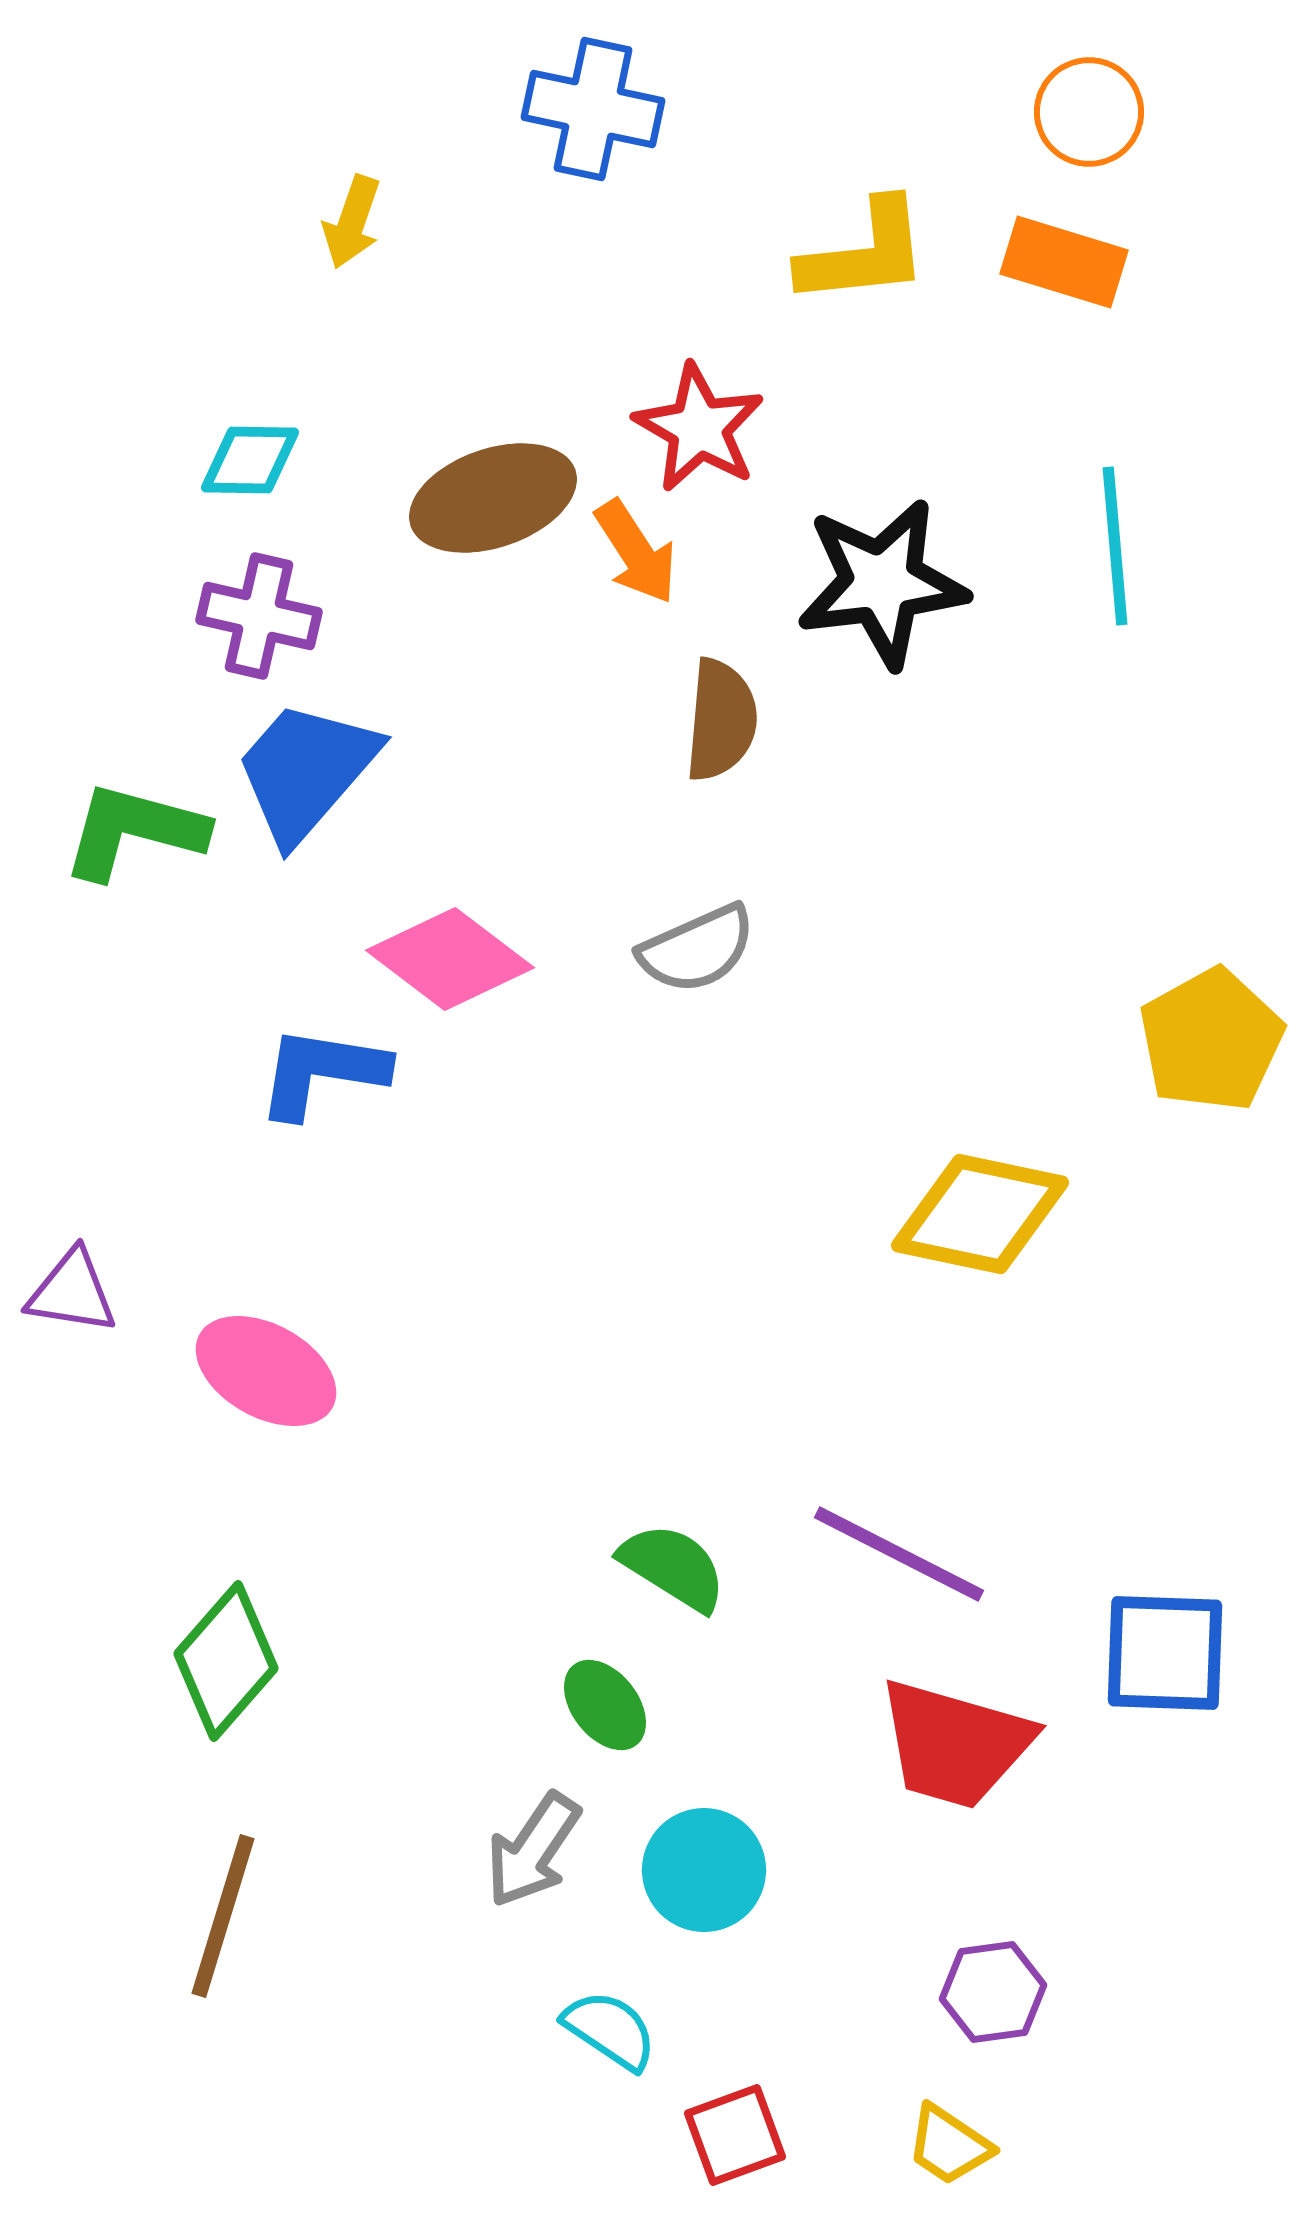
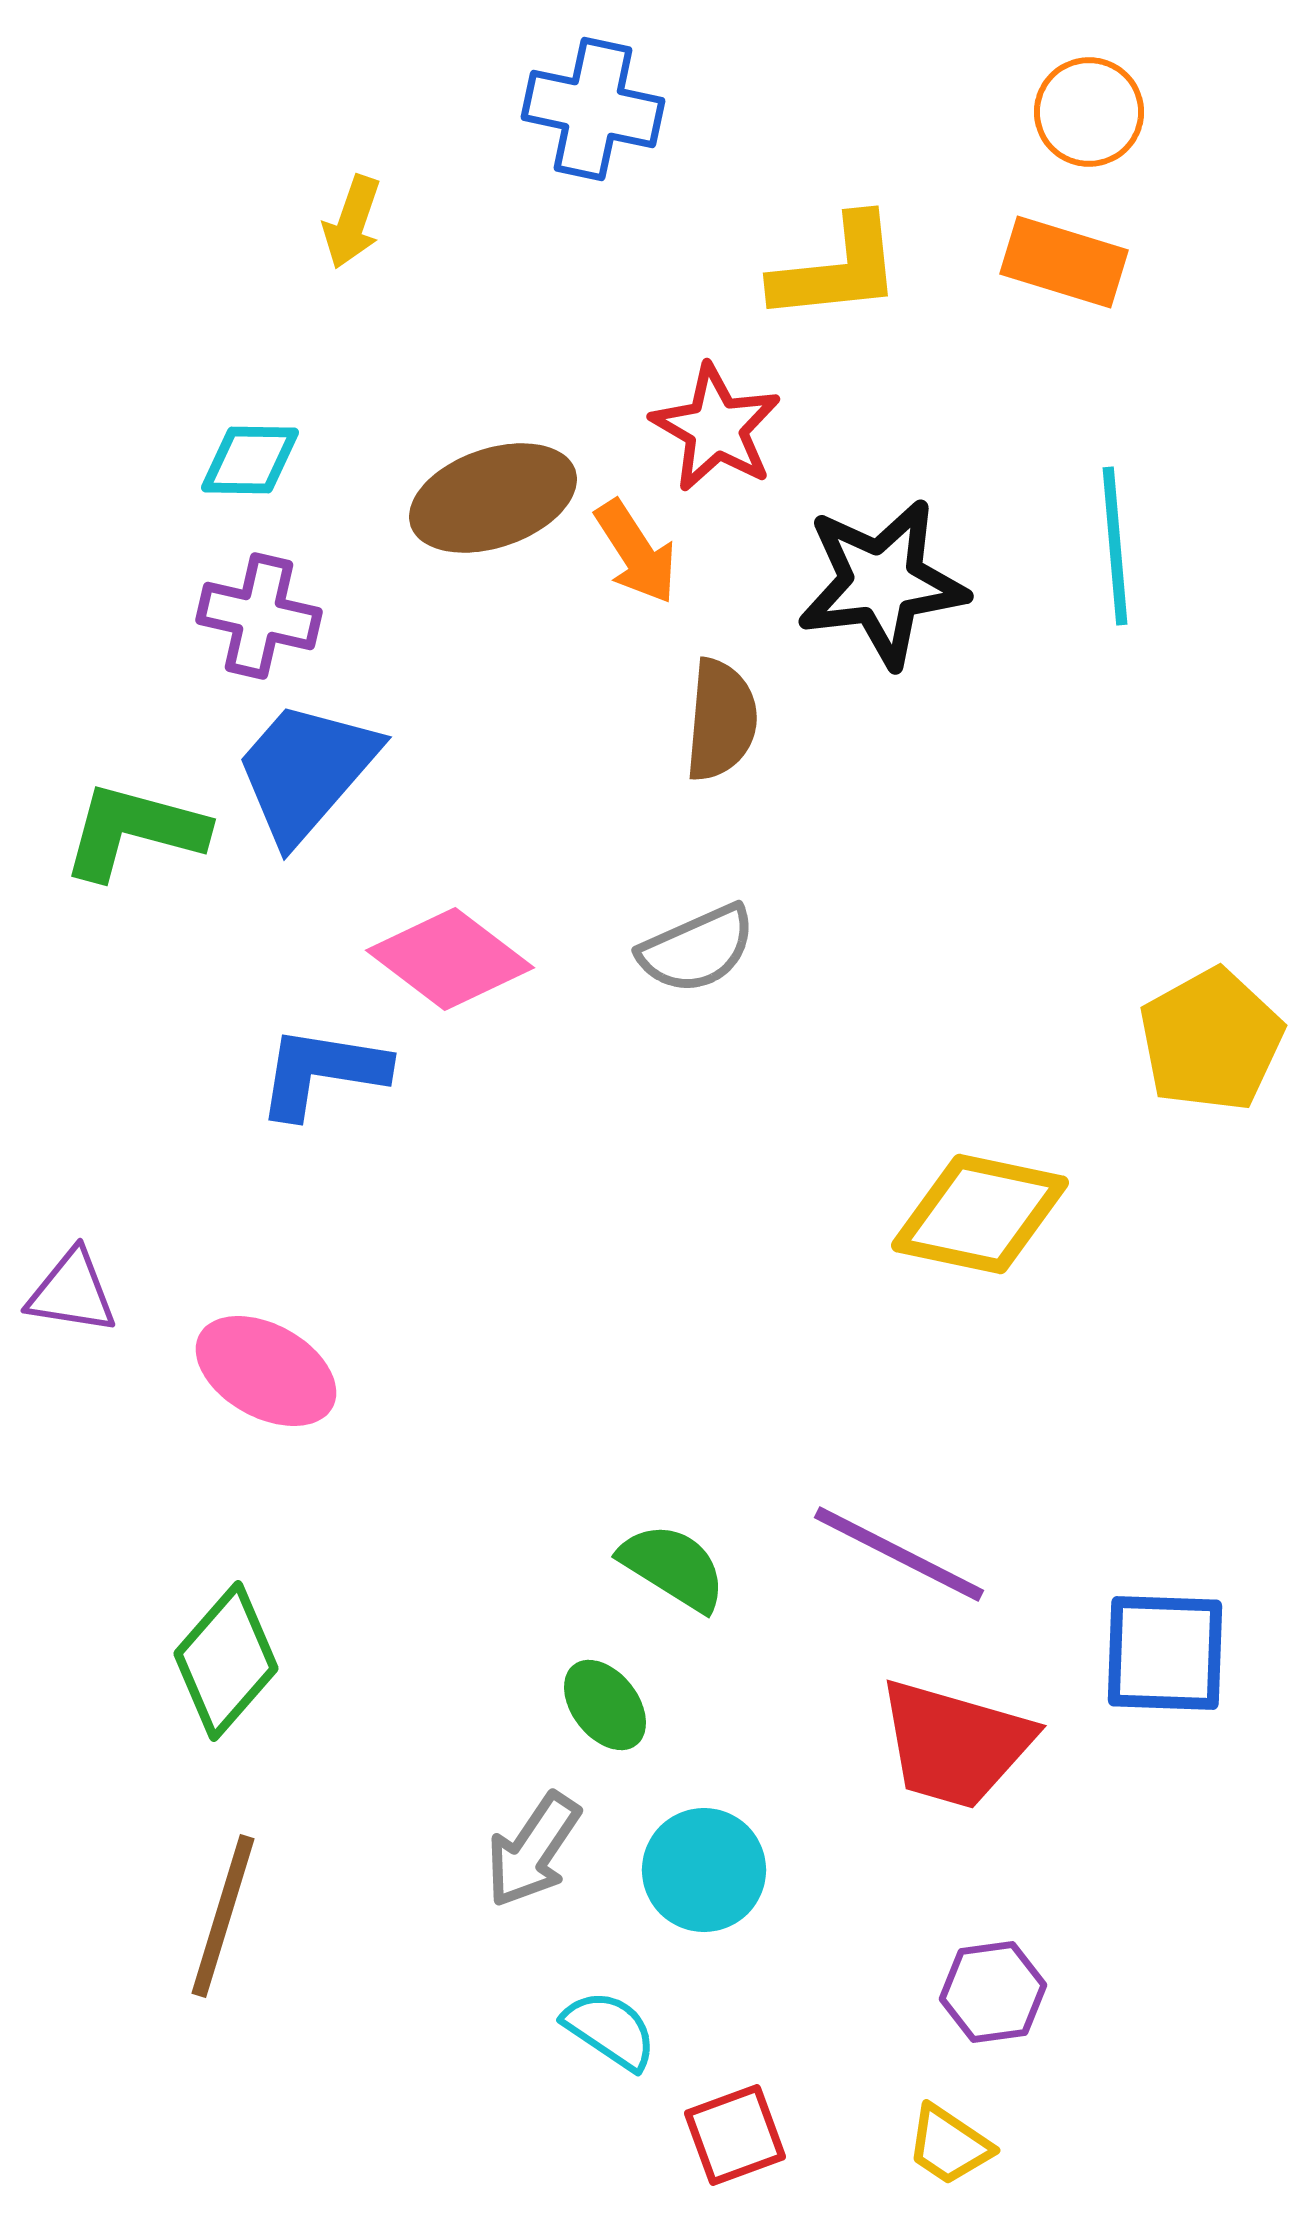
yellow L-shape: moved 27 px left, 16 px down
red star: moved 17 px right
